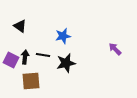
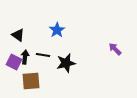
black triangle: moved 2 px left, 9 px down
blue star: moved 6 px left, 6 px up; rotated 21 degrees counterclockwise
purple square: moved 3 px right, 2 px down
